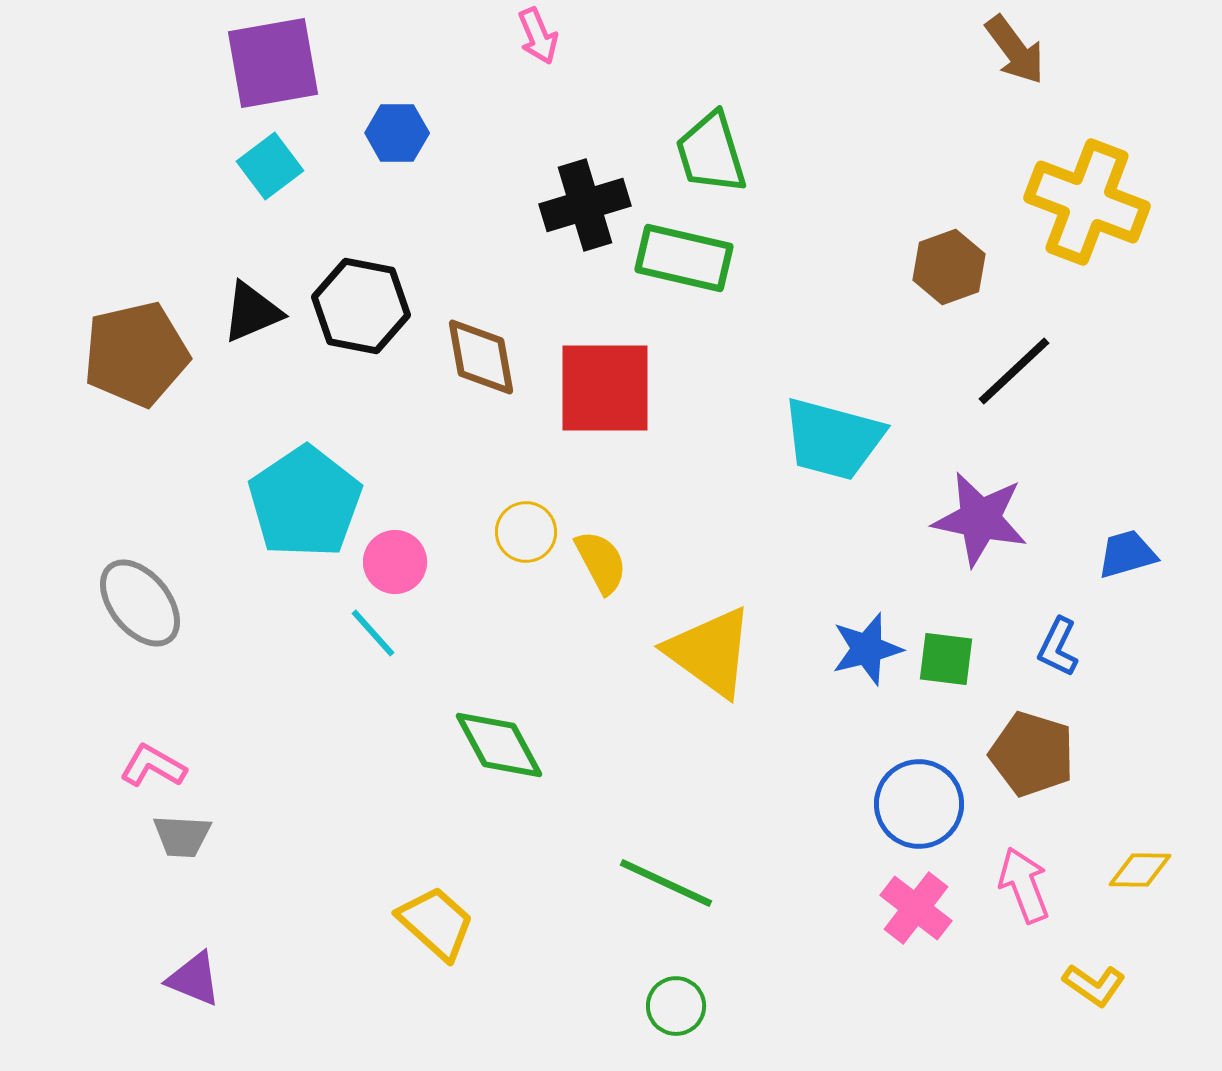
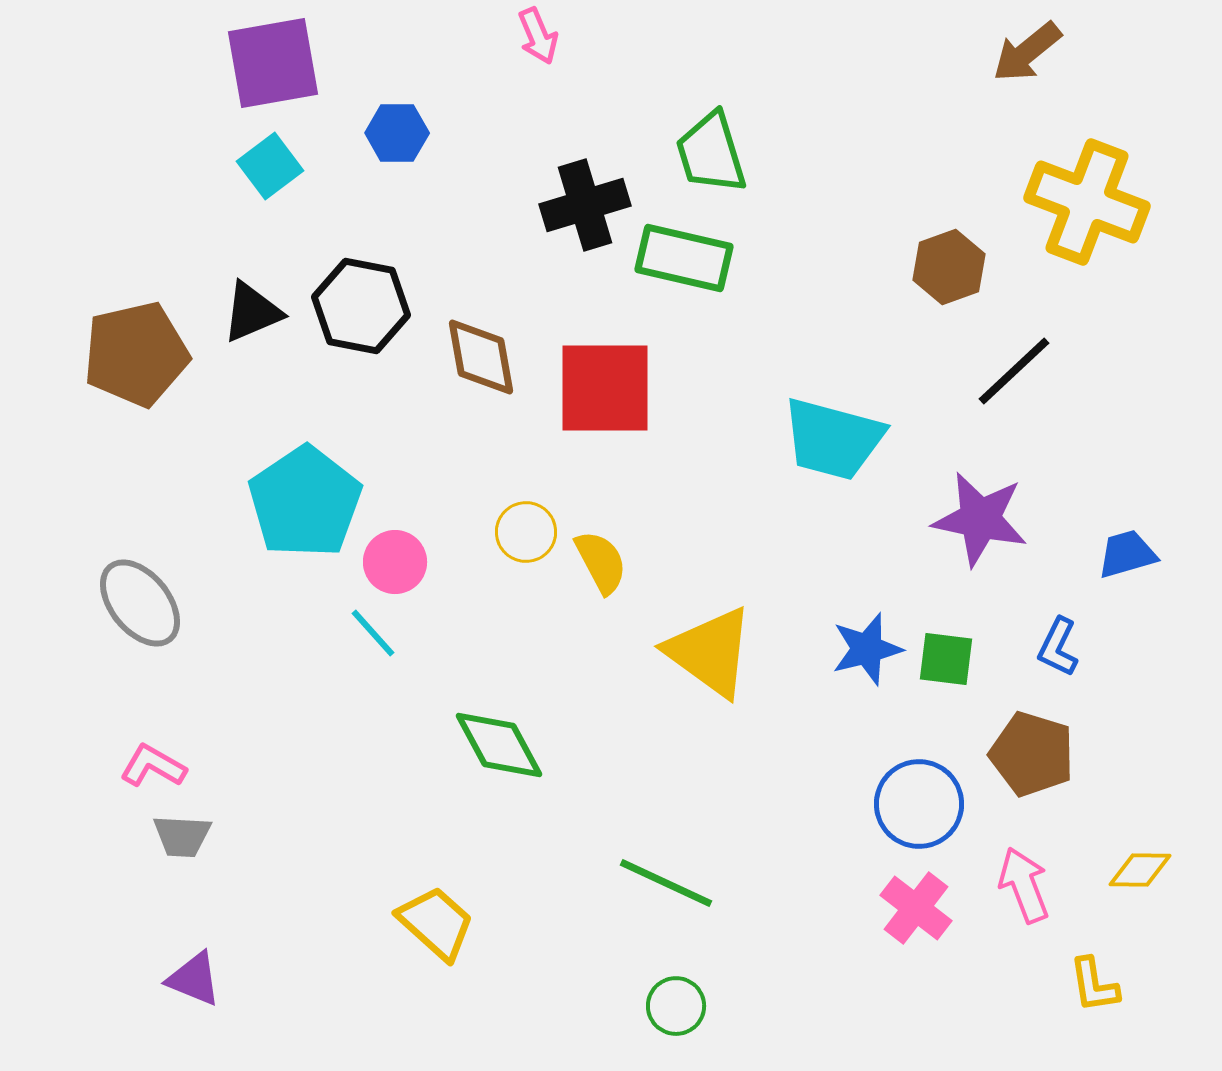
brown arrow at (1015, 50): moved 12 px right, 2 px down; rotated 88 degrees clockwise
yellow L-shape at (1094, 985): rotated 46 degrees clockwise
